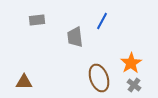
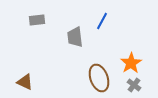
brown triangle: moved 1 px right; rotated 24 degrees clockwise
